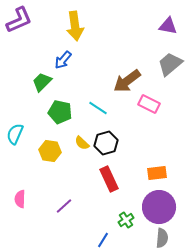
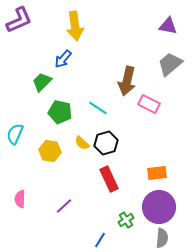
blue arrow: moved 1 px up
brown arrow: rotated 40 degrees counterclockwise
blue line: moved 3 px left
